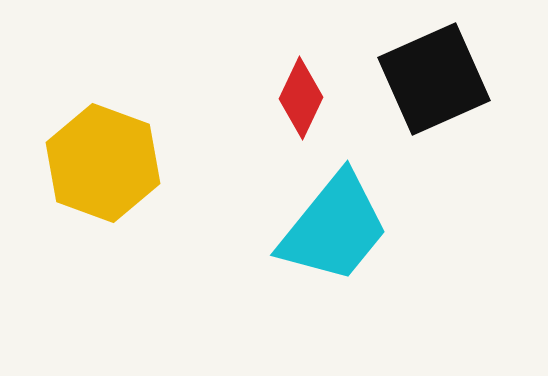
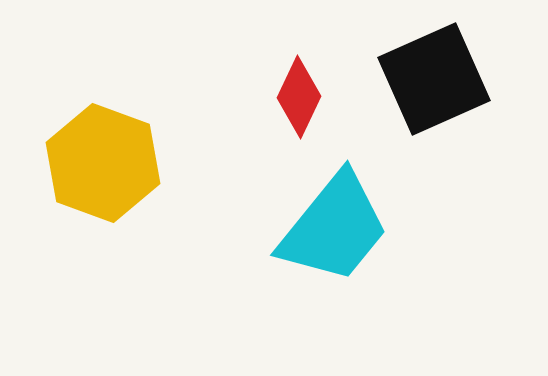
red diamond: moved 2 px left, 1 px up
